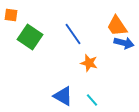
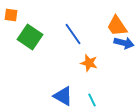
cyan line: rotated 16 degrees clockwise
